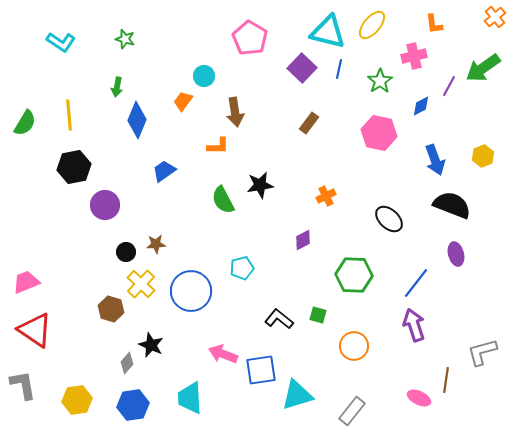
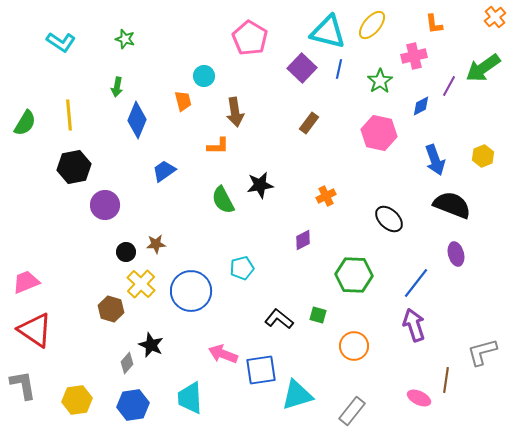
orange trapezoid at (183, 101): rotated 130 degrees clockwise
